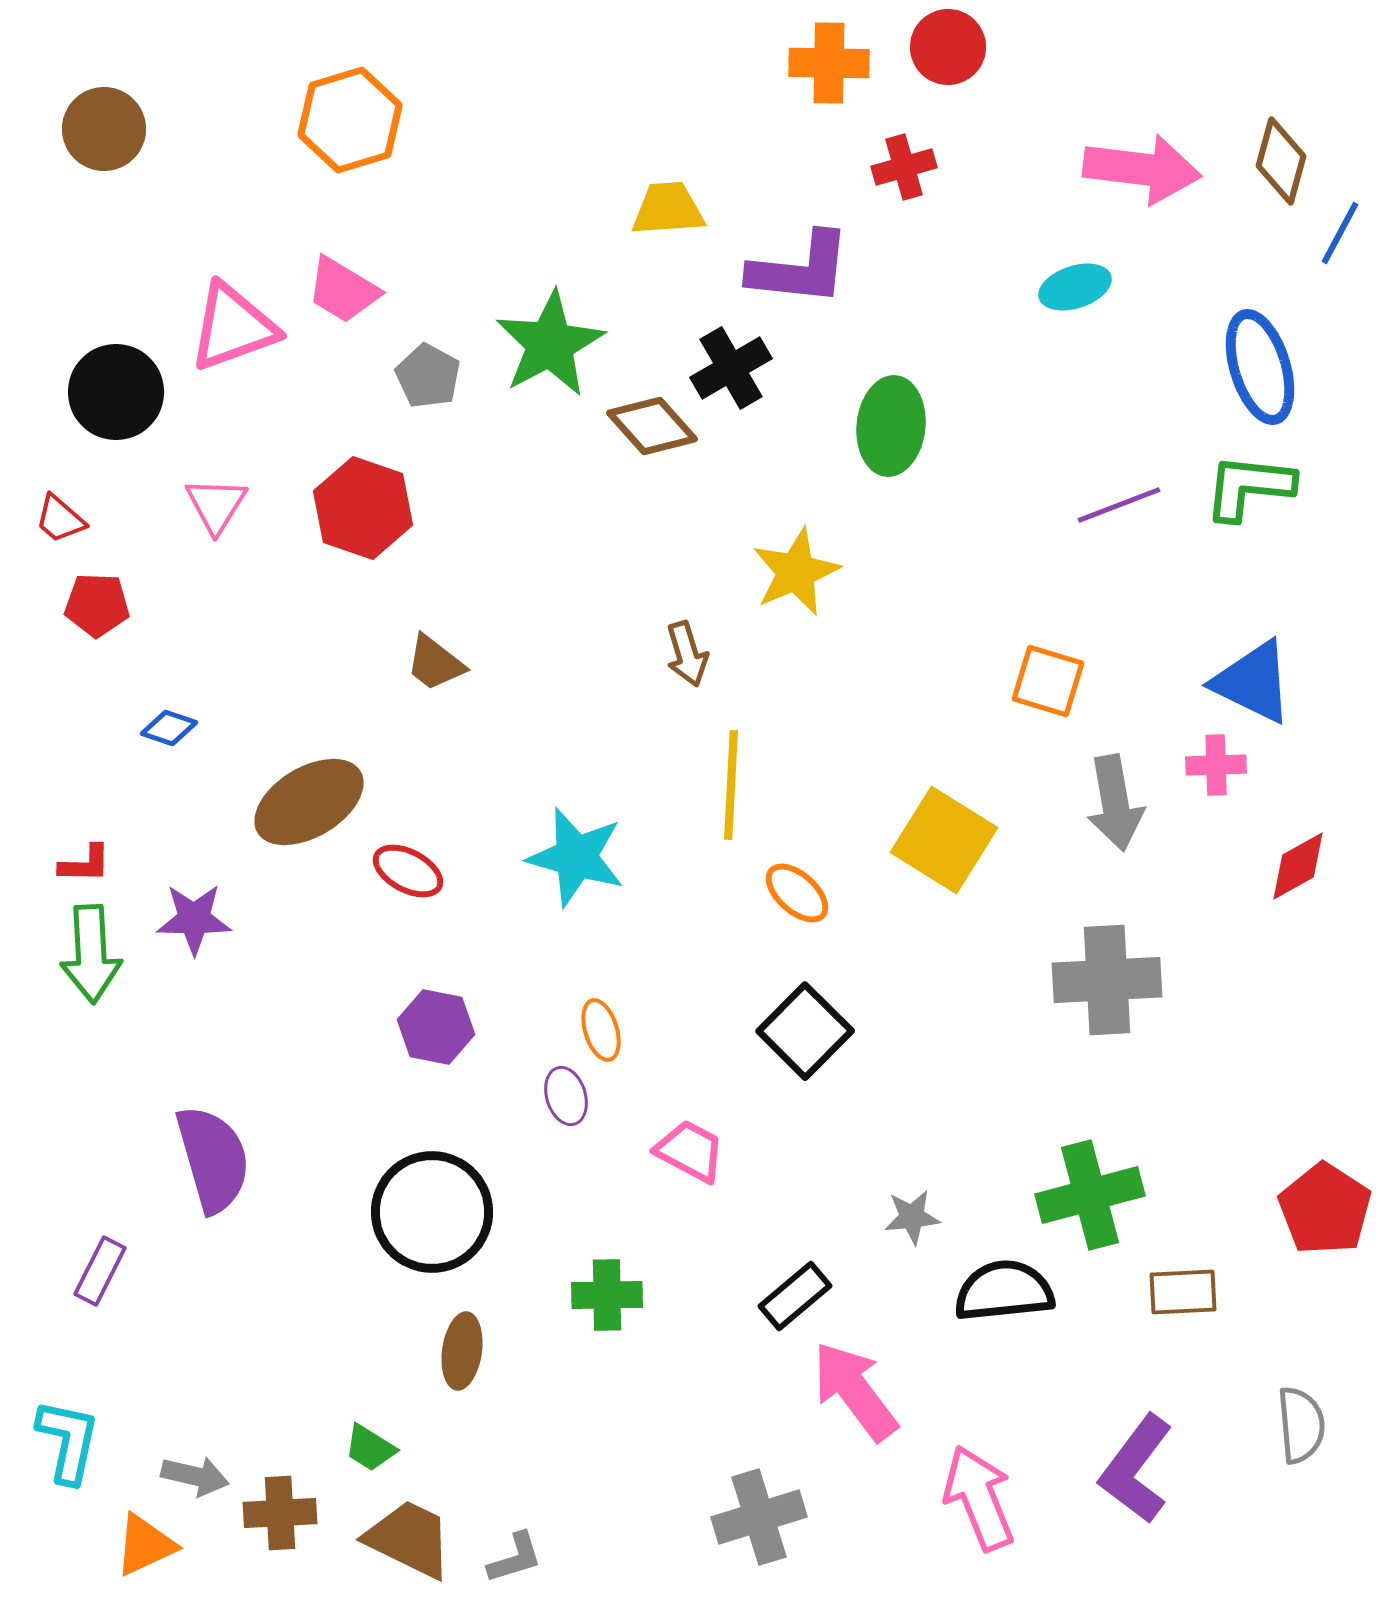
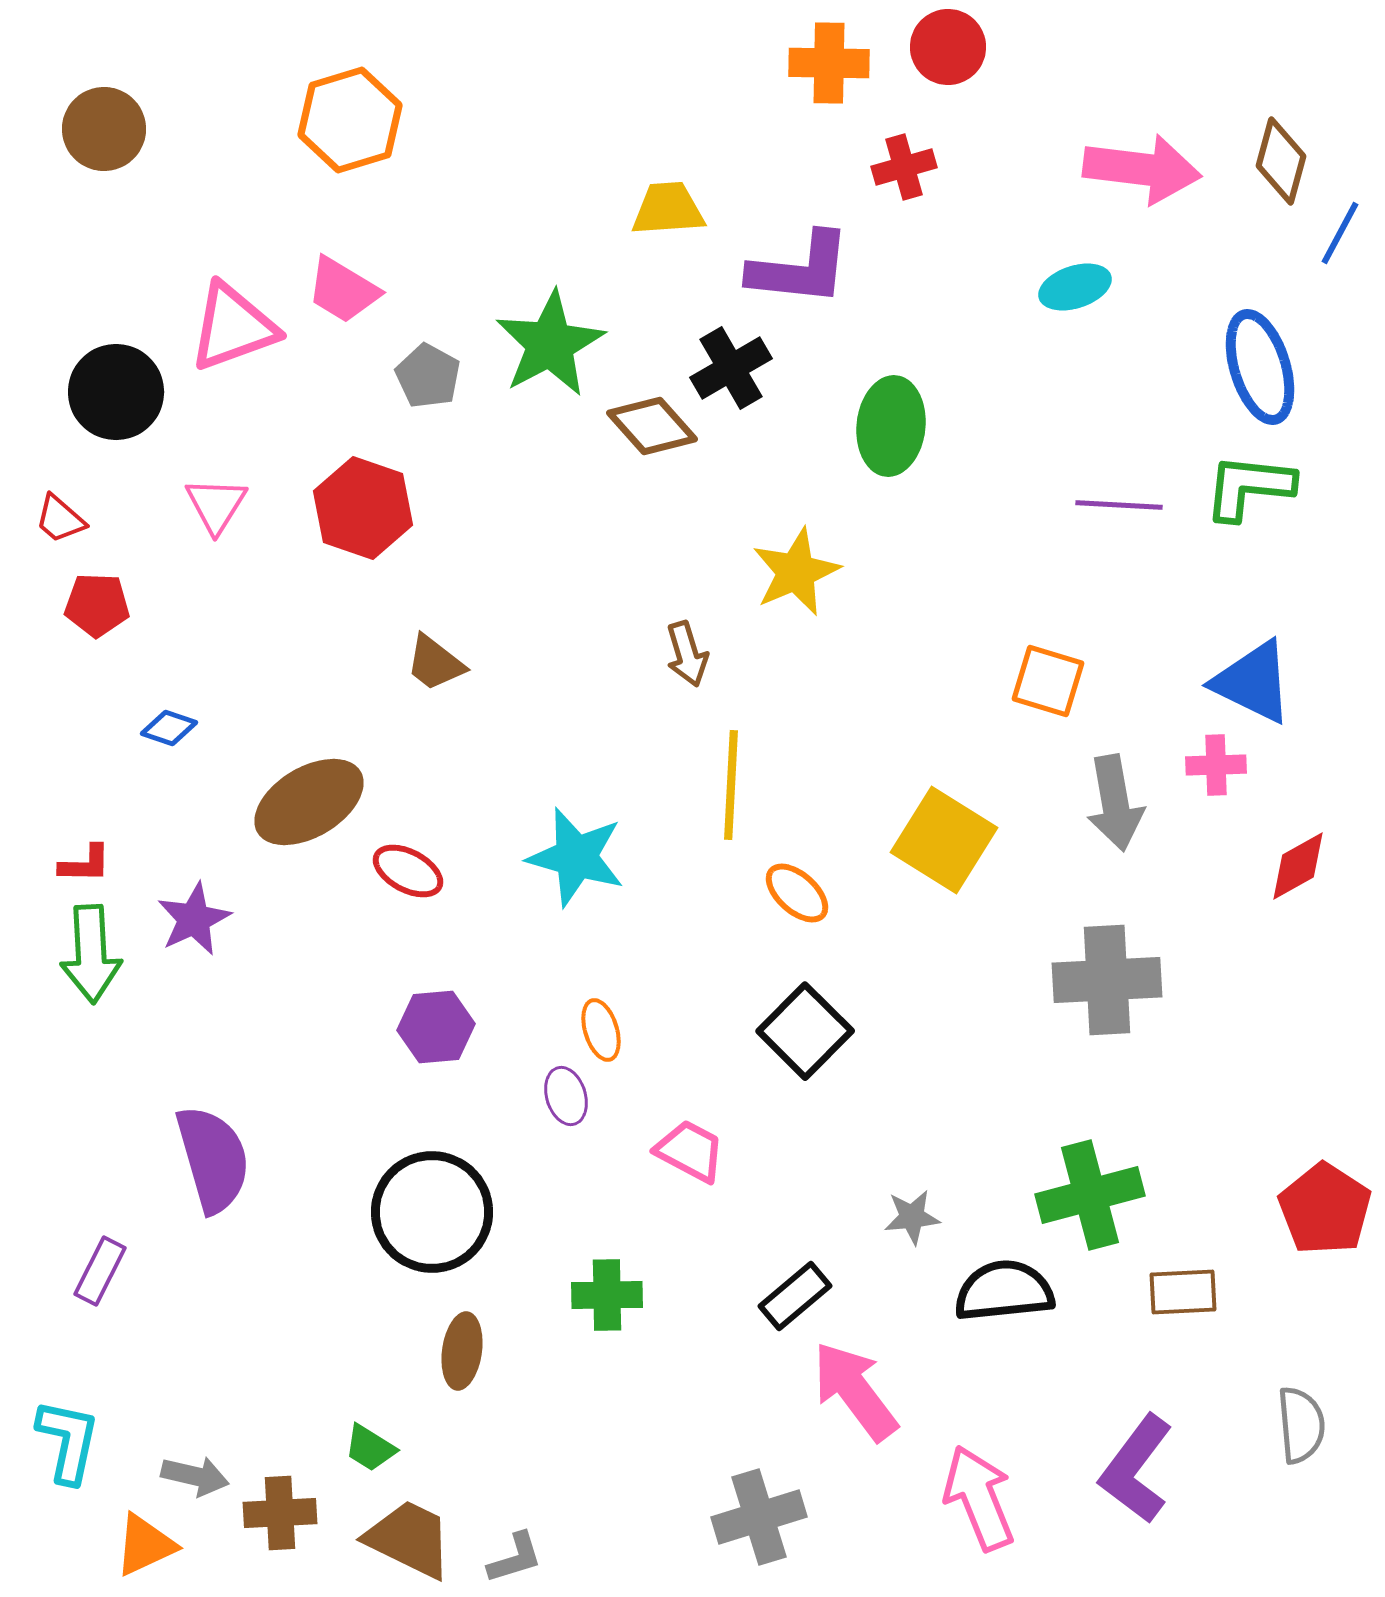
purple line at (1119, 505): rotated 24 degrees clockwise
purple star at (194, 919): rotated 26 degrees counterclockwise
purple hexagon at (436, 1027): rotated 16 degrees counterclockwise
